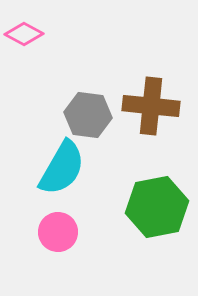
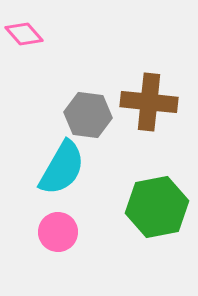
pink diamond: rotated 21 degrees clockwise
brown cross: moved 2 px left, 4 px up
